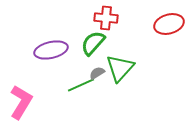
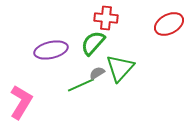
red ellipse: rotated 12 degrees counterclockwise
